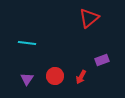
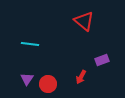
red triangle: moved 5 px left, 3 px down; rotated 40 degrees counterclockwise
cyan line: moved 3 px right, 1 px down
red circle: moved 7 px left, 8 px down
